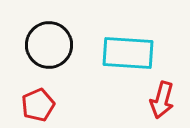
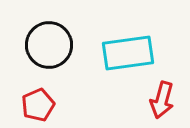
cyan rectangle: rotated 12 degrees counterclockwise
